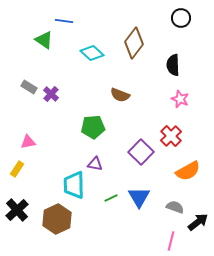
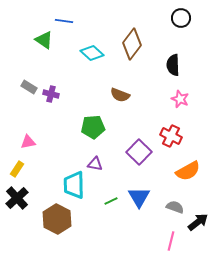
brown diamond: moved 2 px left, 1 px down
purple cross: rotated 28 degrees counterclockwise
red cross: rotated 20 degrees counterclockwise
purple square: moved 2 px left
green line: moved 3 px down
black cross: moved 12 px up
brown hexagon: rotated 8 degrees counterclockwise
